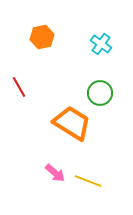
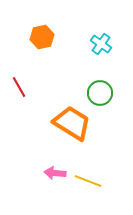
pink arrow: rotated 145 degrees clockwise
